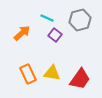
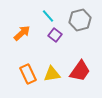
cyan line: moved 1 px right, 2 px up; rotated 24 degrees clockwise
yellow triangle: moved 1 px down; rotated 18 degrees counterclockwise
red trapezoid: moved 8 px up
